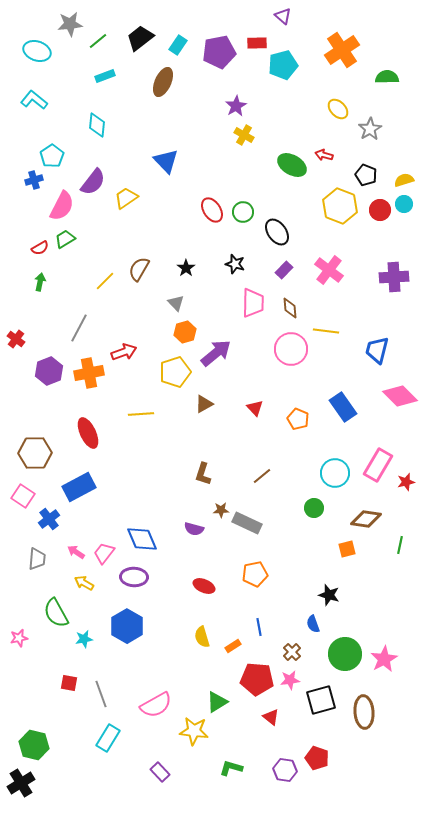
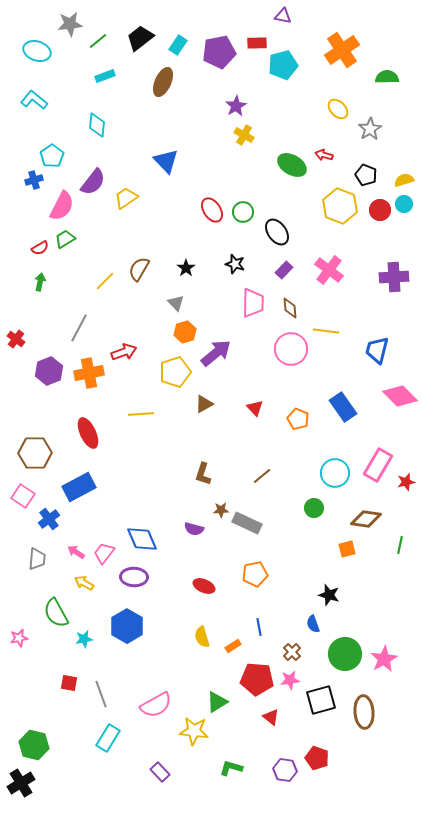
purple triangle at (283, 16): rotated 30 degrees counterclockwise
